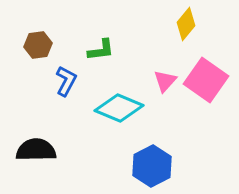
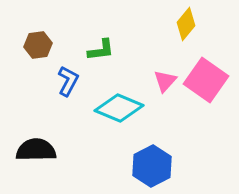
blue L-shape: moved 2 px right
